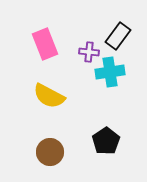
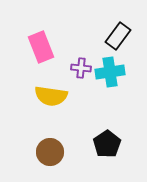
pink rectangle: moved 4 px left, 3 px down
purple cross: moved 8 px left, 16 px down
yellow semicircle: moved 2 px right; rotated 20 degrees counterclockwise
black pentagon: moved 1 px right, 3 px down
